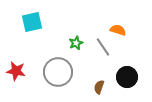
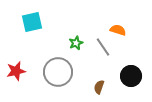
red star: rotated 24 degrees counterclockwise
black circle: moved 4 px right, 1 px up
